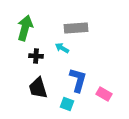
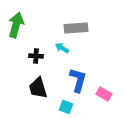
green arrow: moved 9 px left, 3 px up
cyan square: moved 1 px left, 3 px down
